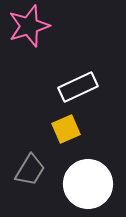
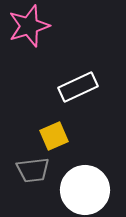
yellow square: moved 12 px left, 7 px down
gray trapezoid: moved 3 px right; rotated 52 degrees clockwise
white circle: moved 3 px left, 6 px down
